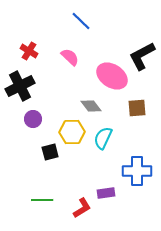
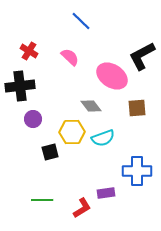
black cross: rotated 20 degrees clockwise
cyan semicircle: rotated 135 degrees counterclockwise
